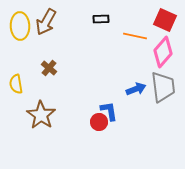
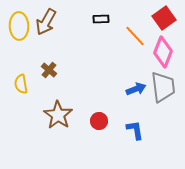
red square: moved 1 px left, 2 px up; rotated 30 degrees clockwise
yellow ellipse: moved 1 px left
orange line: rotated 35 degrees clockwise
pink diamond: rotated 20 degrees counterclockwise
brown cross: moved 2 px down
yellow semicircle: moved 5 px right
blue L-shape: moved 26 px right, 19 px down
brown star: moved 17 px right
red circle: moved 1 px up
